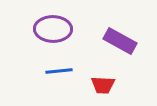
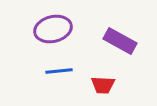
purple ellipse: rotated 15 degrees counterclockwise
